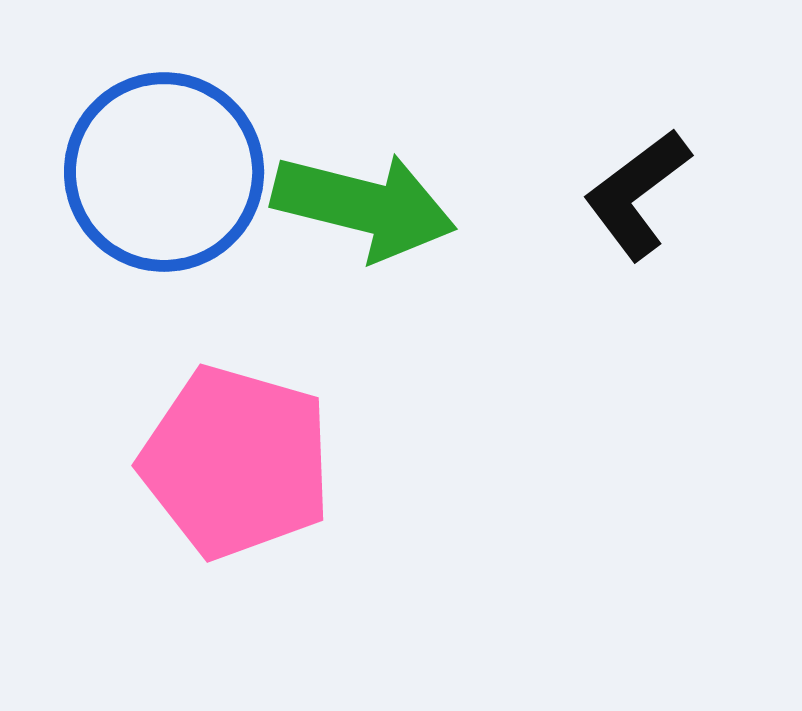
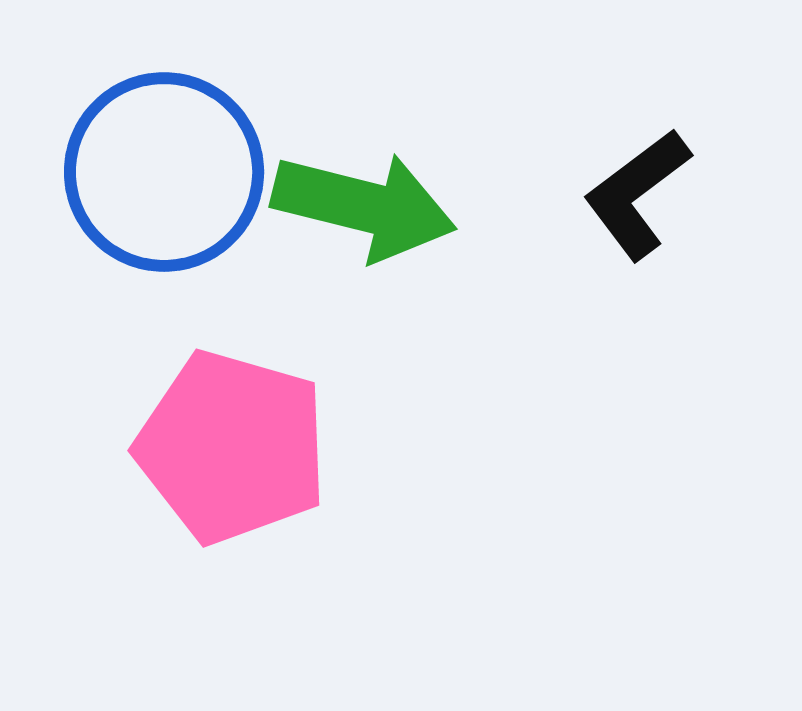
pink pentagon: moved 4 px left, 15 px up
